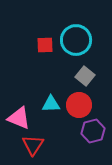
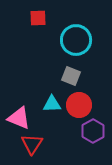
red square: moved 7 px left, 27 px up
gray square: moved 14 px left; rotated 18 degrees counterclockwise
cyan triangle: moved 1 px right
purple hexagon: rotated 15 degrees counterclockwise
red triangle: moved 1 px left, 1 px up
